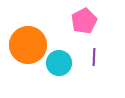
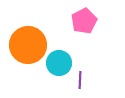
purple line: moved 14 px left, 23 px down
